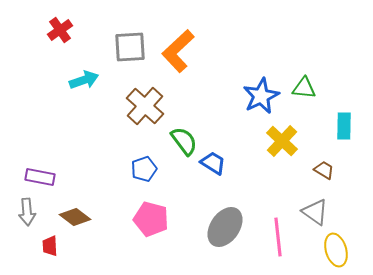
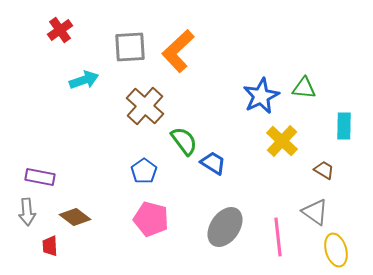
blue pentagon: moved 2 px down; rotated 15 degrees counterclockwise
